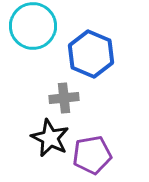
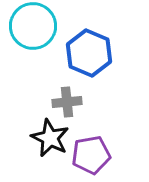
blue hexagon: moved 2 px left, 1 px up
gray cross: moved 3 px right, 4 px down
purple pentagon: moved 1 px left
